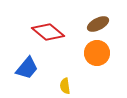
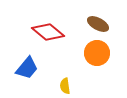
brown ellipse: rotated 55 degrees clockwise
